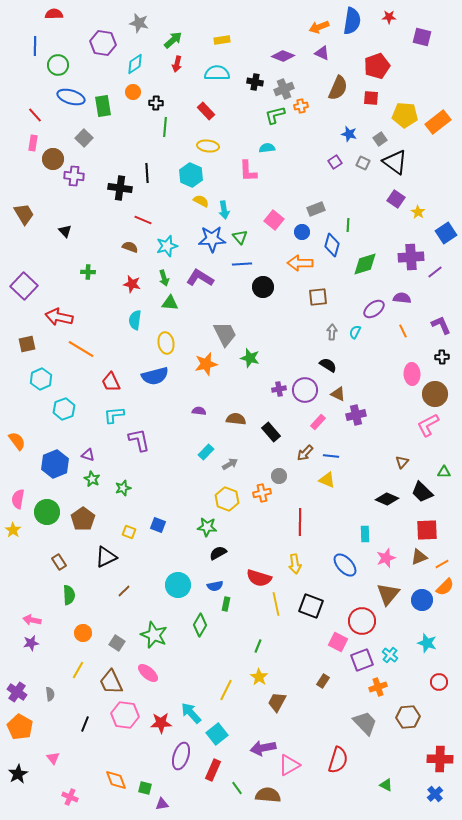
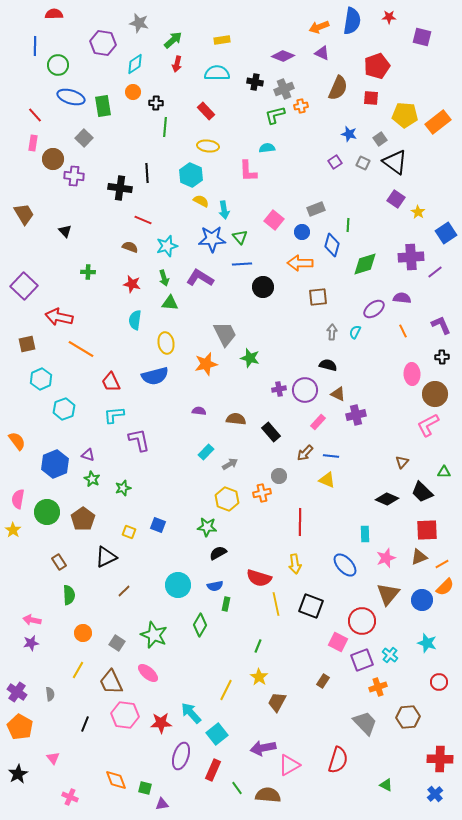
black semicircle at (328, 365): rotated 18 degrees counterclockwise
